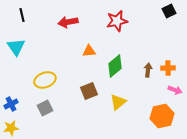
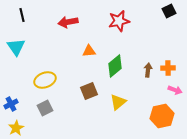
red star: moved 2 px right
yellow star: moved 5 px right; rotated 21 degrees counterclockwise
